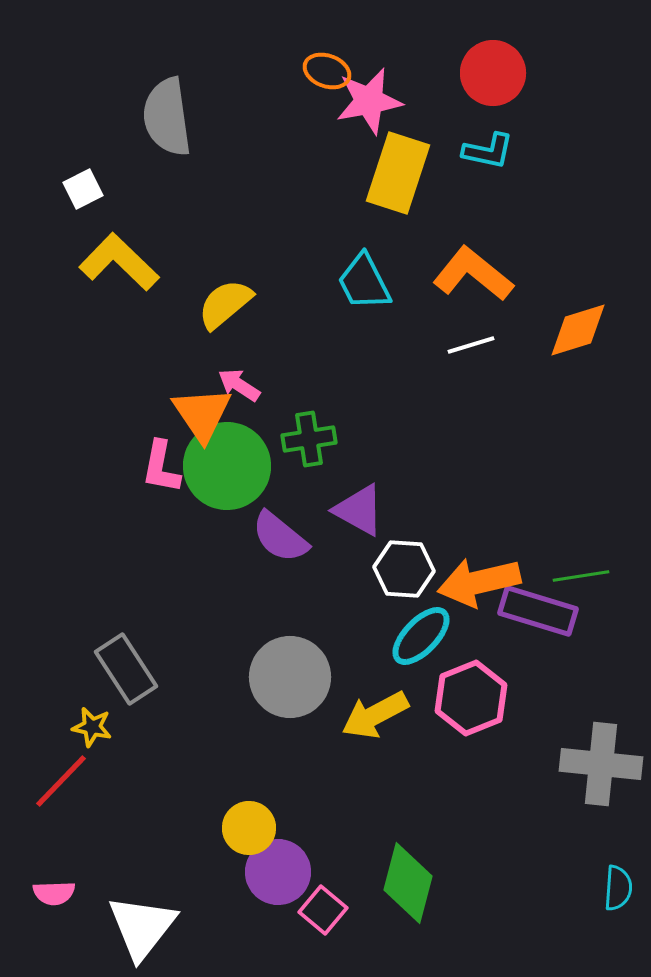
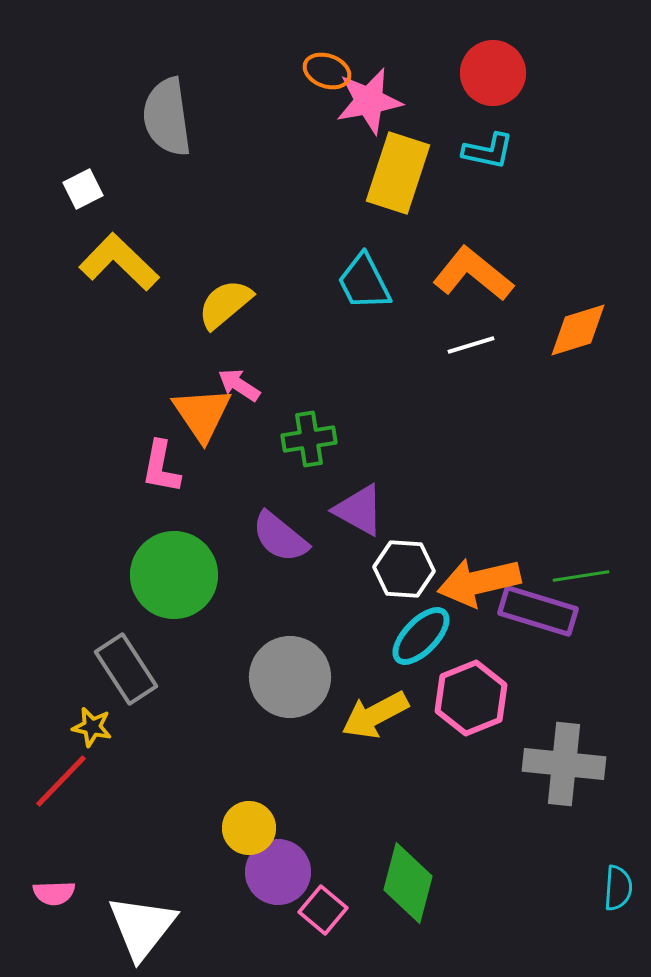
green circle: moved 53 px left, 109 px down
gray cross: moved 37 px left
